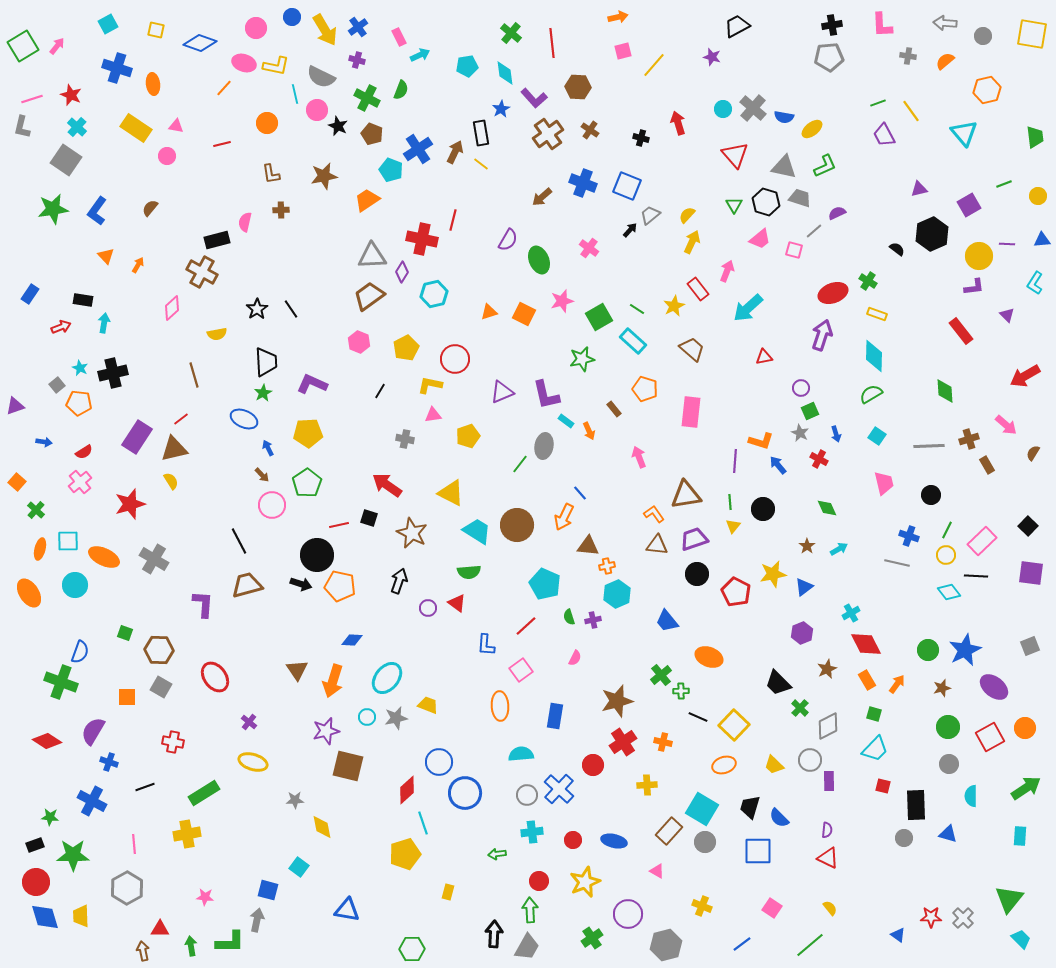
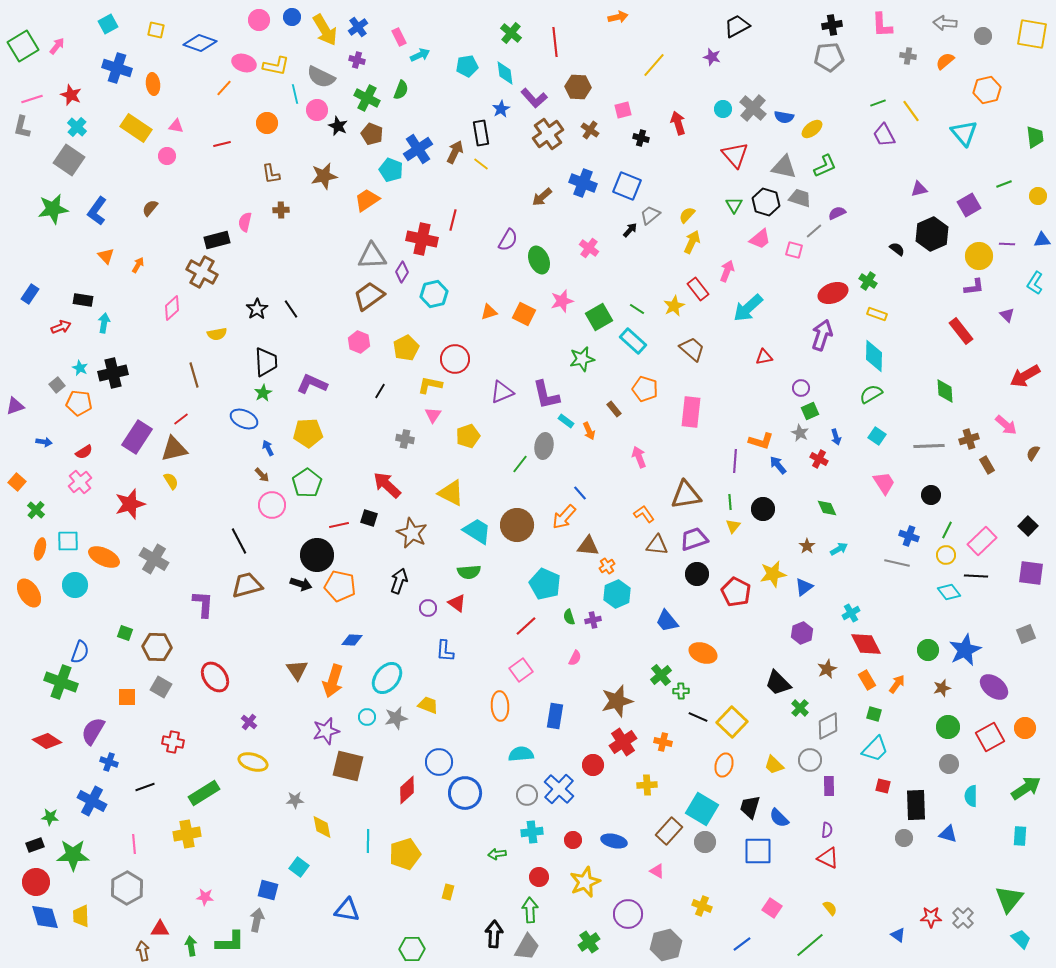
pink circle at (256, 28): moved 3 px right, 8 px up
red line at (552, 43): moved 3 px right, 1 px up
pink square at (623, 51): moved 59 px down
gray square at (66, 160): moved 3 px right
pink triangle at (433, 415): rotated 48 degrees counterclockwise
blue arrow at (836, 434): moved 3 px down
pink trapezoid at (884, 483): rotated 20 degrees counterclockwise
red arrow at (387, 485): rotated 8 degrees clockwise
orange L-shape at (654, 514): moved 10 px left
orange arrow at (564, 517): rotated 16 degrees clockwise
orange cross at (607, 566): rotated 21 degrees counterclockwise
blue L-shape at (486, 645): moved 41 px left, 6 px down
gray square at (1030, 646): moved 4 px left, 12 px up
brown hexagon at (159, 650): moved 2 px left, 3 px up
orange ellipse at (709, 657): moved 6 px left, 4 px up
yellow square at (734, 725): moved 2 px left, 3 px up
orange ellipse at (724, 765): rotated 55 degrees counterclockwise
purple rectangle at (829, 781): moved 5 px down
cyan line at (423, 823): moved 55 px left, 18 px down; rotated 20 degrees clockwise
red circle at (539, 881): moved 4 px up
green cross at (592, 938): moved 3 px left, 4 px down
